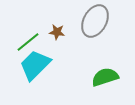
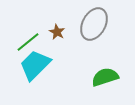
gray ellipse: moved 1 px left, 3 px down
brown star: rotated 21 degrees clockwise
